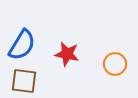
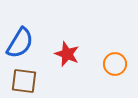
blue semicircle: moved 2 px left, 2 px up
red star: rotated 10 degrees clockwise
